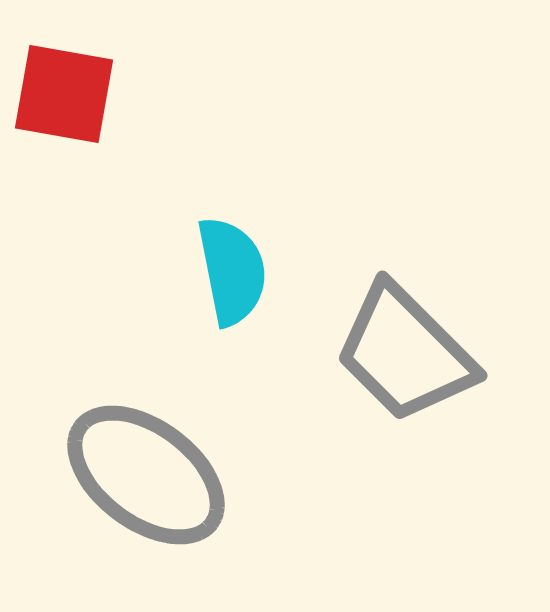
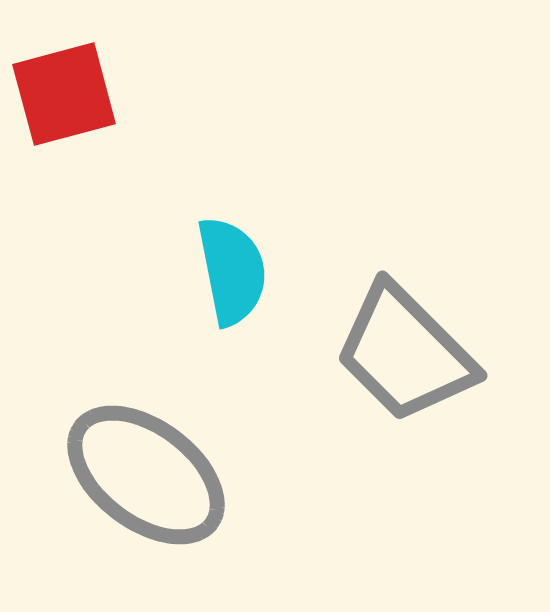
red square: rotated 25 degrees counterclockwise
